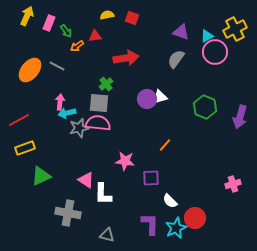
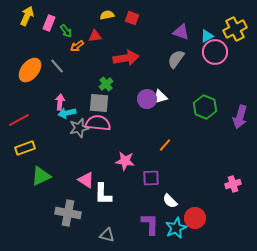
gray line: rotated 21 degrees clockwise
